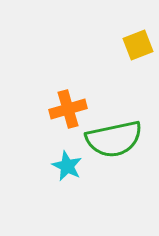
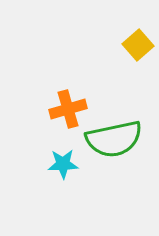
yellow square: rotated 20 degrees counterclockwise
cyan star: moved 4 px left, 2 px up; rotated 28 degrees counterclockwise
